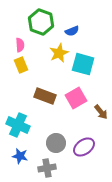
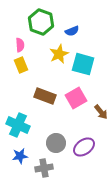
yellow star: moved 1 px down
blue star: rotated 21 degrees counterclockwise
gray cross: moved 3 px left
